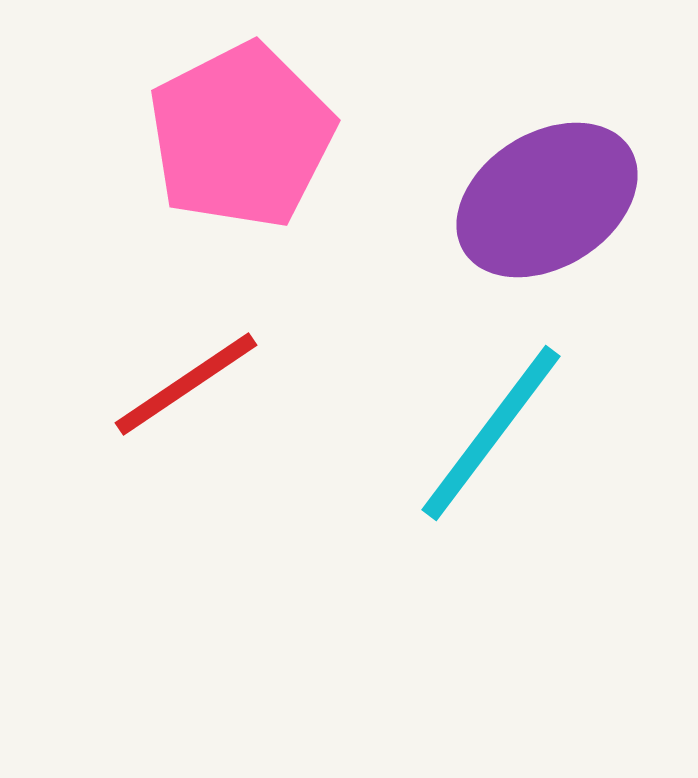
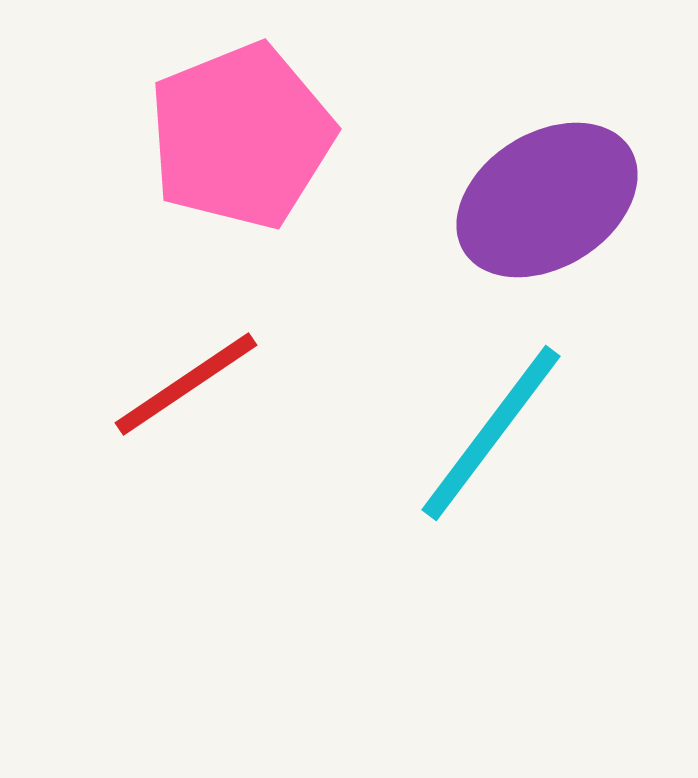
pink pentagon: rotated 5 degrees clockwise
